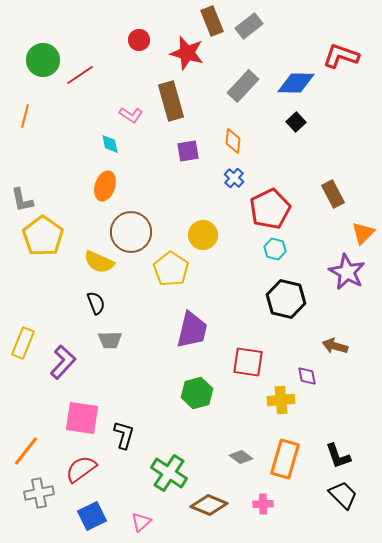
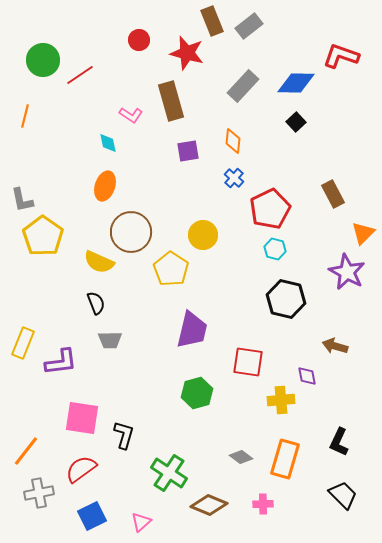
cyan diamond at (110, 144): moved 2 px left, 1 px up
purple L-shape at (63, 362): moved 2 px left; rotated 40 degrees clockwise
black L-shape at (338, 456): moved 1 px right, 14 px up; rotated 44 degrees clockwise
